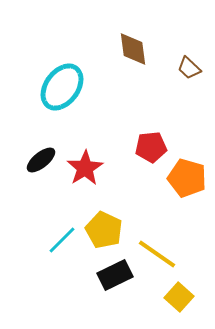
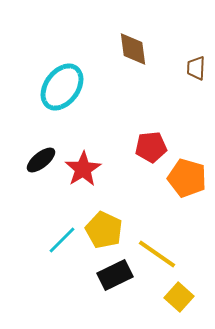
brown trapezoid: moved 7 px right; rotated 50 degrees clockwise
red star: moved 2 px left, 1 px down
